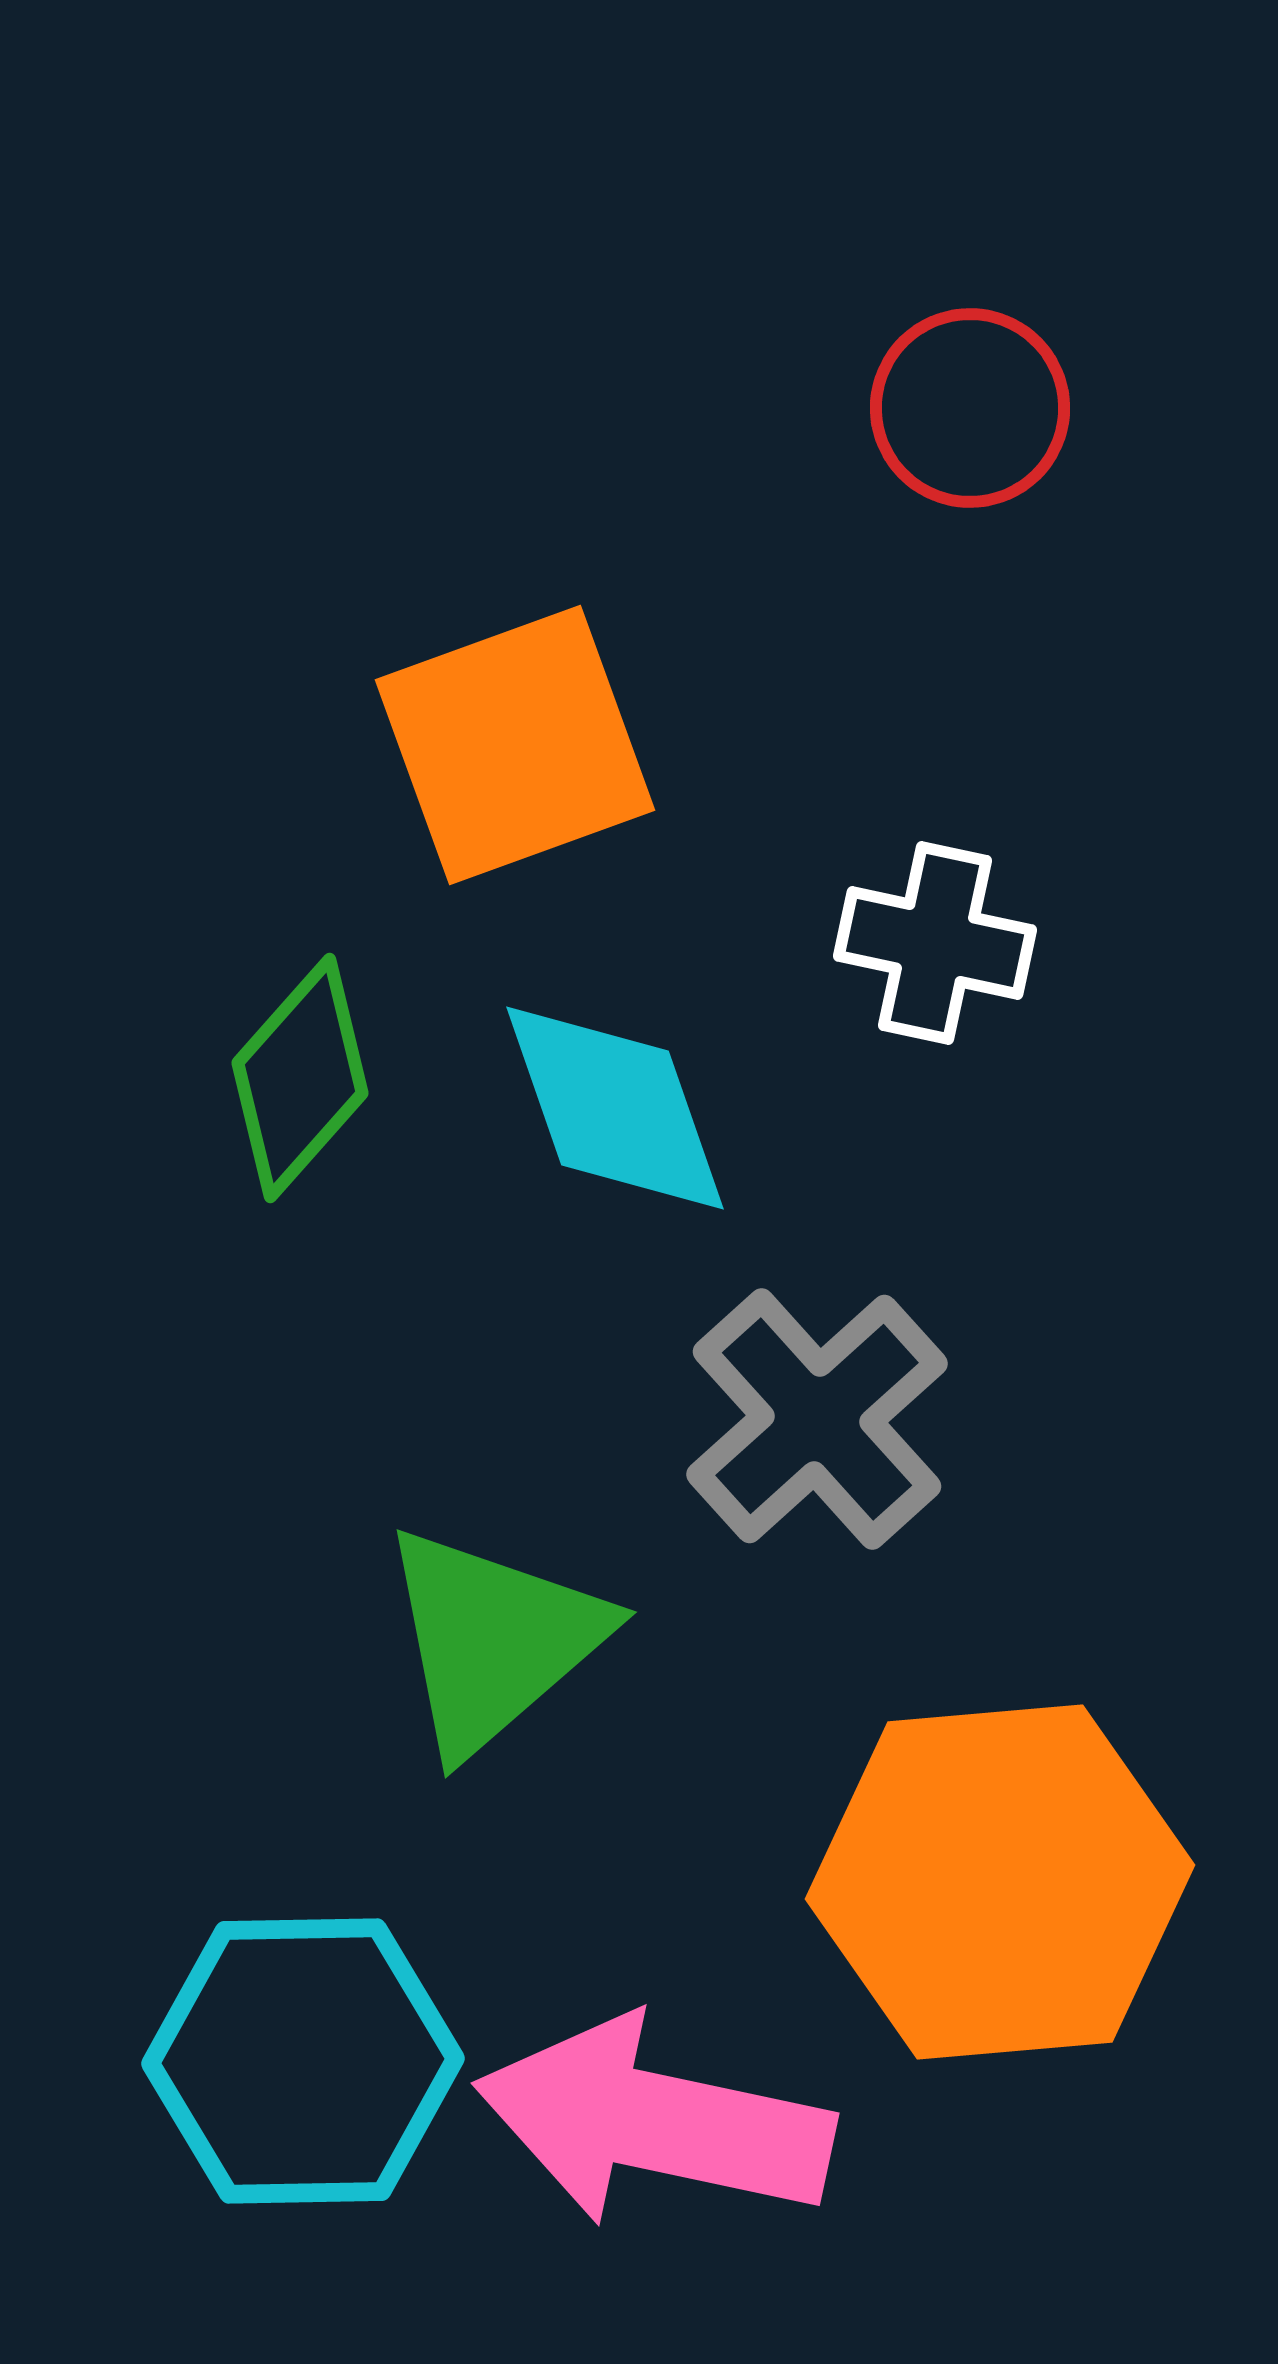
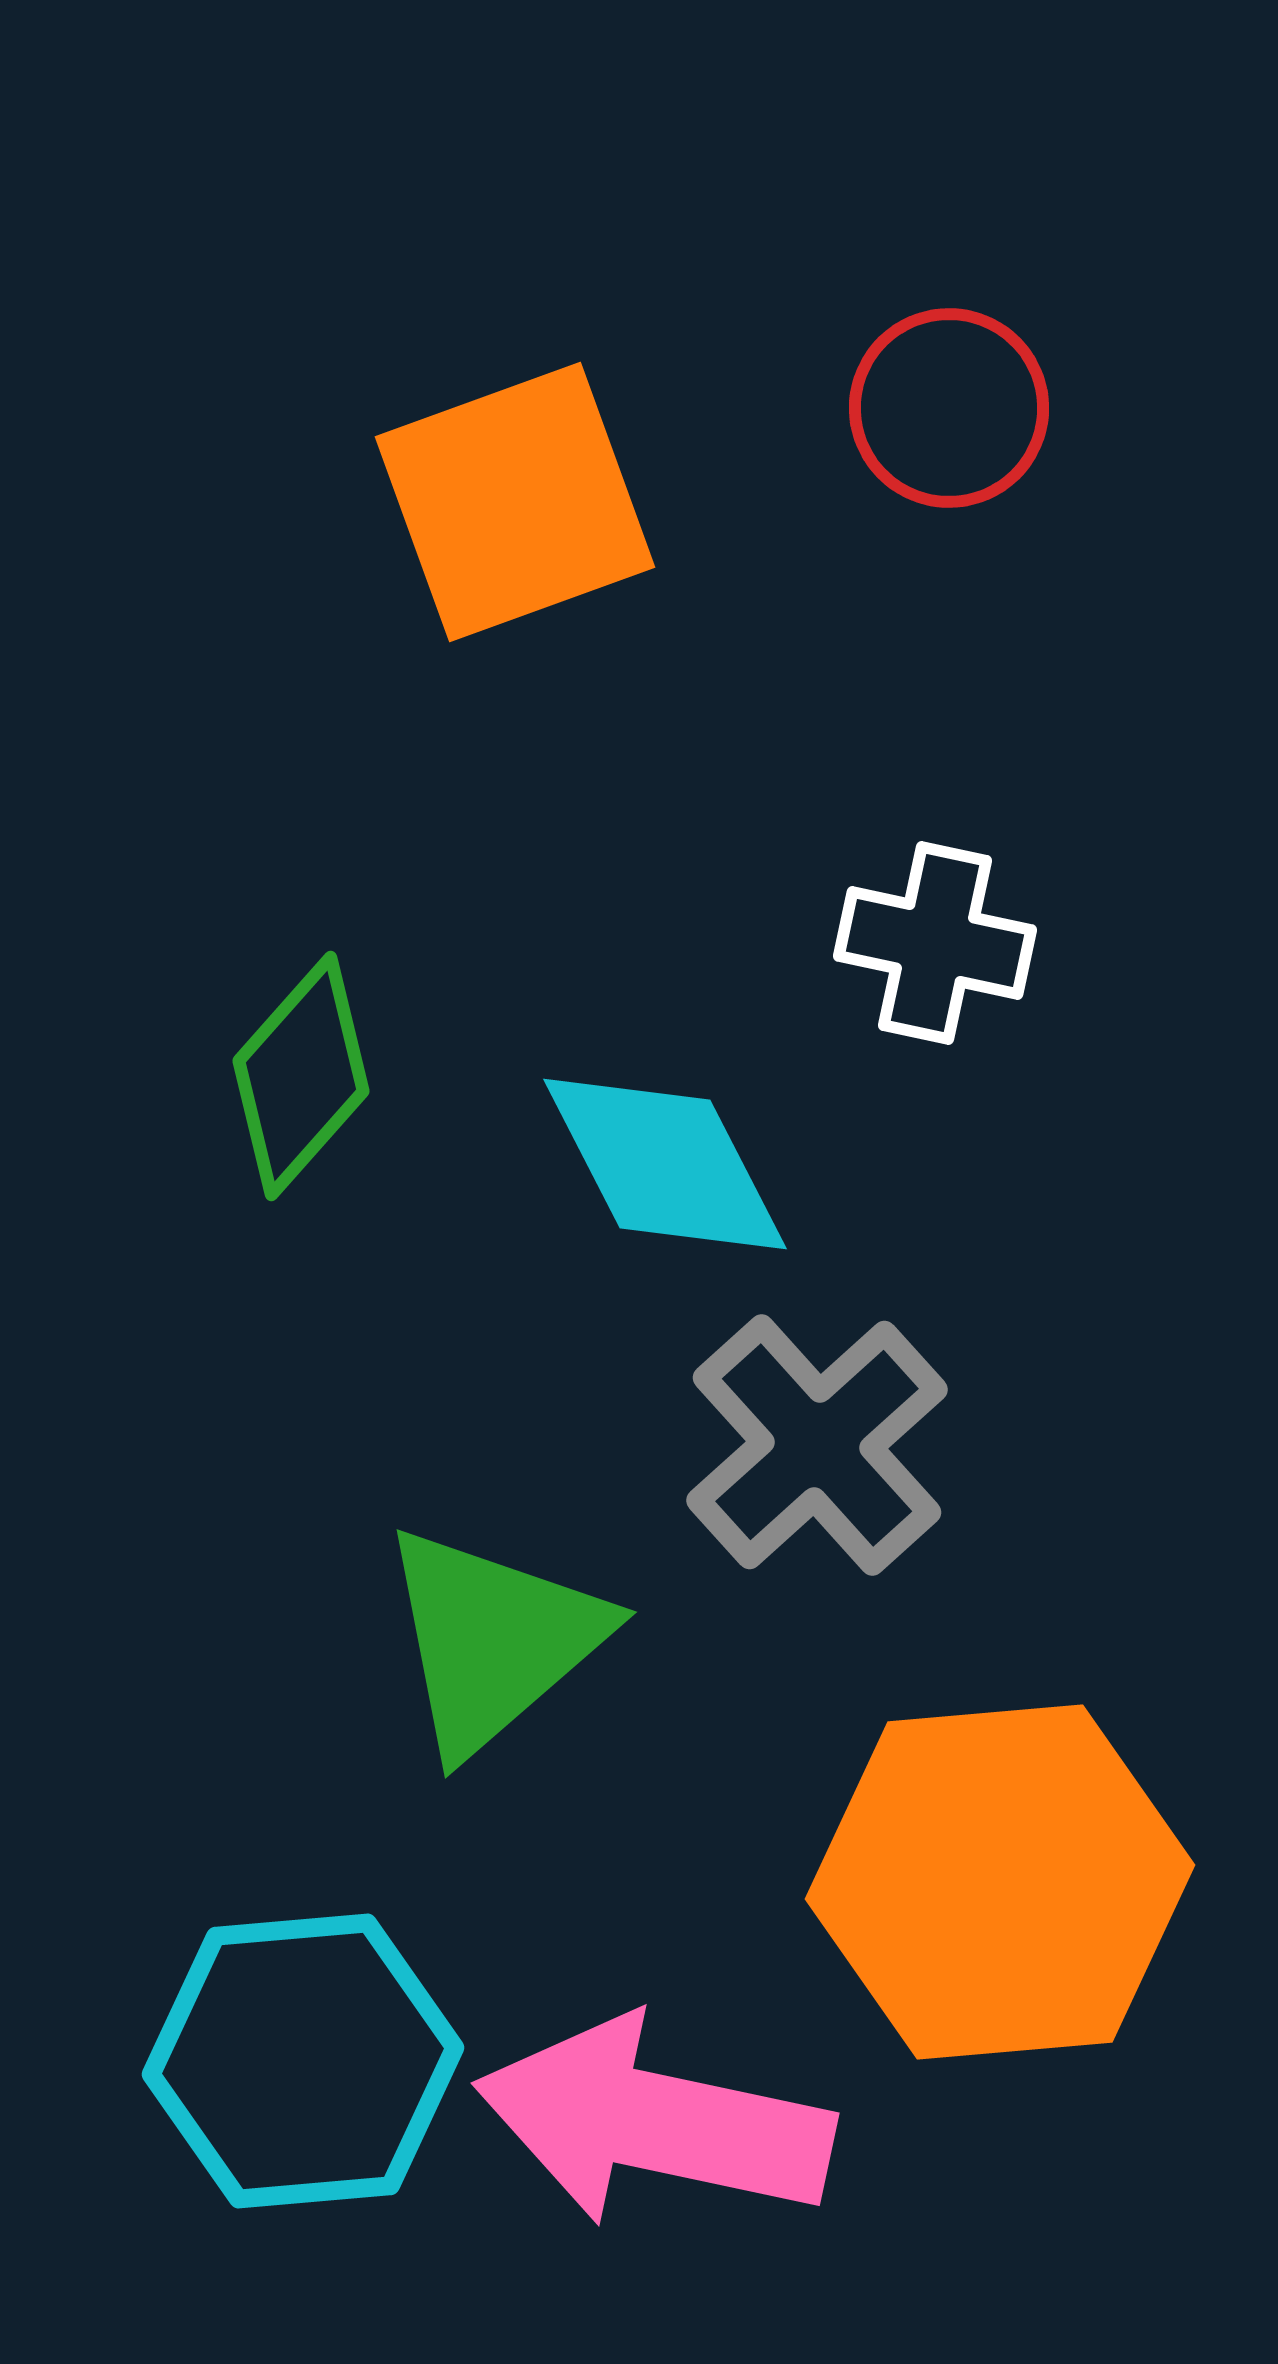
red circle: moved 21 px left
orange square: moved 243 px up
green diamond: moved 1 px right, 2 px up
cyan diamond: moved 50 px right, 56 px down; rotated 8 degrees counterclockwise
gray cross: moved 26 px down
cyan hexagon: rotated 4 degrees counterclockwise
